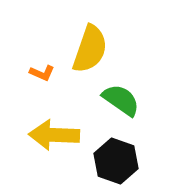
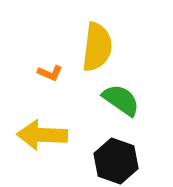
yellow semicircle: moved 7 px right, 2 px up; rotated 12 degrees counterclockwise
orange L-shape: moved 8 px right
yellow arrow: moved 12 px left
